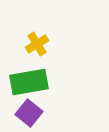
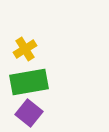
yellow cross: moved 12 px left, 5 px down
